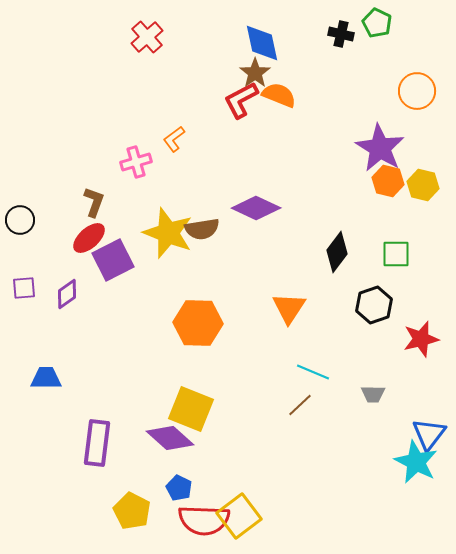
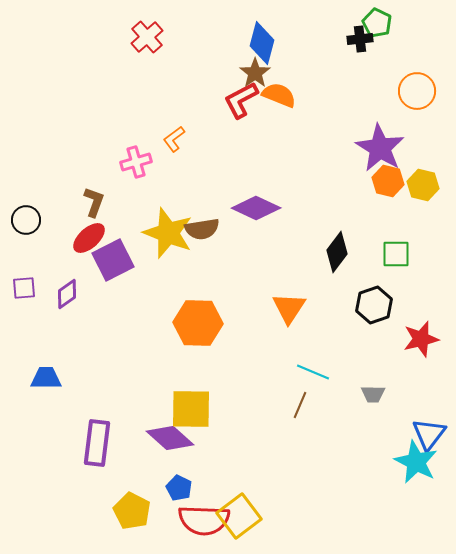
black cross at (341, 34): moved 19 px right, 5 px down; rotated 20 degrees counterclockwise
blue diamond at (262, 43): rotated 27 degrees clockwise
black circle at (20, 220): moved 6 px right
brown line at (300, 405): rotated 24 degrees counterclockwise
yellow square at (191, 409): rotated 21 degrees counterclockwise
